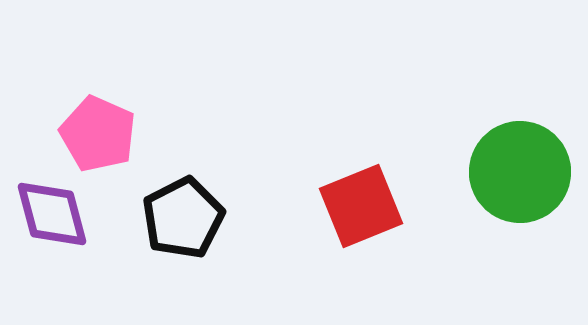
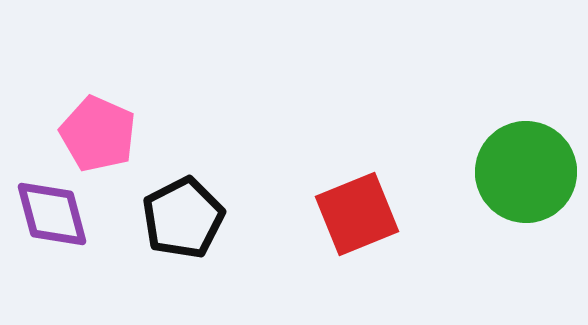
green circle: moved 6 px right
red square: moved 4 px left, 8 px down
